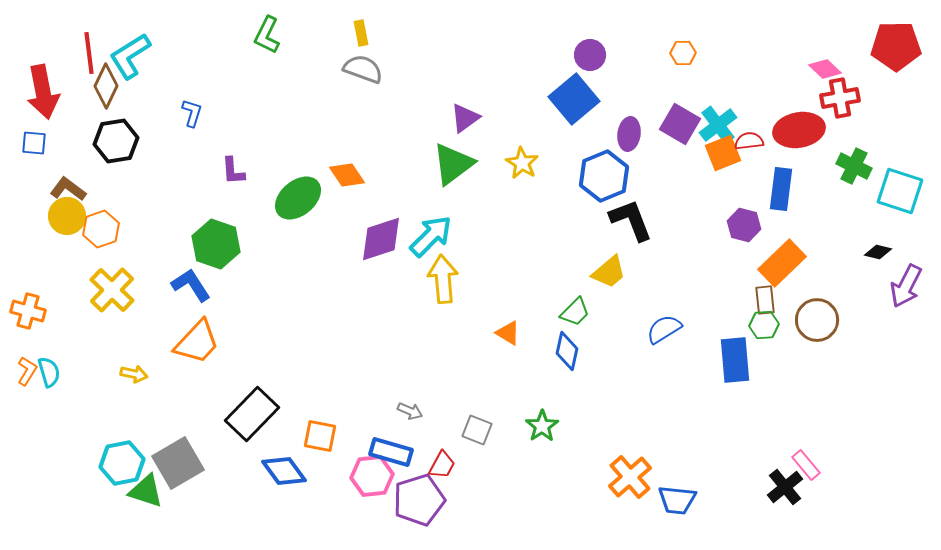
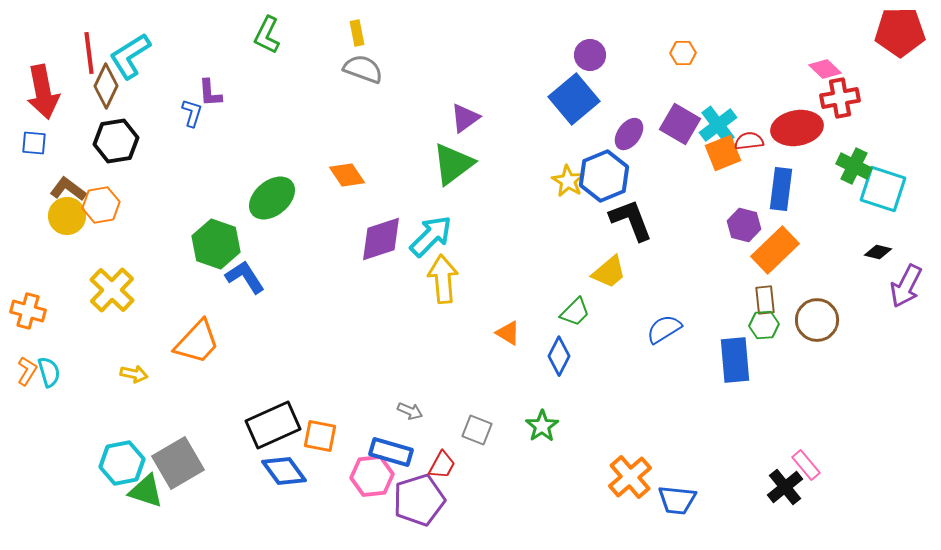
yellow rectangle at (361, 33): moved 4 px left
red pentagon at (896, 46): moved 4 px right, 14 px up
red ellipse at (799, 130): moved 2 px left, 2 px up
purple ellipse at (629, 134): rotated 28 degrees clockwise
yellow star at (522, 163): moved 46 px right, 18 px down
purple L-shape at (233, 171): moved 23 px left, 78 px up
cyan square at (900, 191): moved 17 px left, 2 px up
green ellipse at (298, 198): moved 26 px left
orange hexagon at (101, 229): moved 24 px up; rotated 9 degrees clockwise
orange rectangle at (782, 263): moved 7 px left, 13 px up
blue L-shape at (191, 285): moved 54 px right, 8 px up
blue diamond at (567, 351): moved 8 px left, 5 px down; rotated 15 degrees clockwise
black rectangle at (252, 414): moved 21 px right, 11 px down; rotated 22 degrees clockwise
